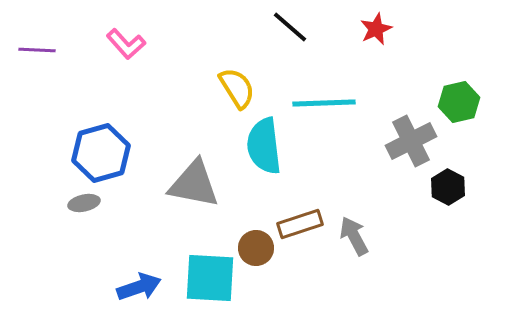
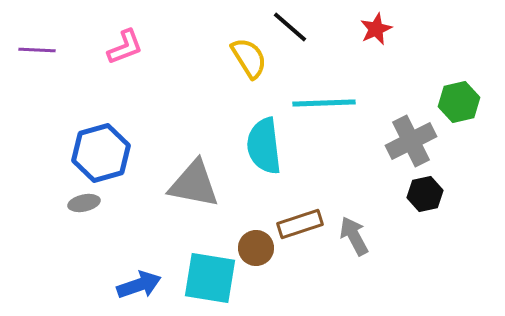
pink L-shape: moved 1 px left, 3 px down; rotated 69 degrees counterclockwise
yellow semicircle: moved 12 px right, 30 px up
black hexagon: moved 23 px left, 7 px down; rotated 20 degrees clockwise
cyan square: rotated 6 degrees clockwise
blue arrow: moved 2 px up
